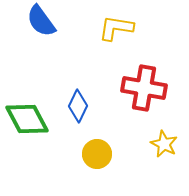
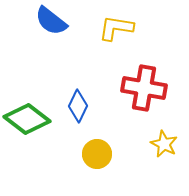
blue semicircle: moved 10 px right; rotated 16 degrees counterclockwise
green diamond: rotated 24 degrees counterclockwise
